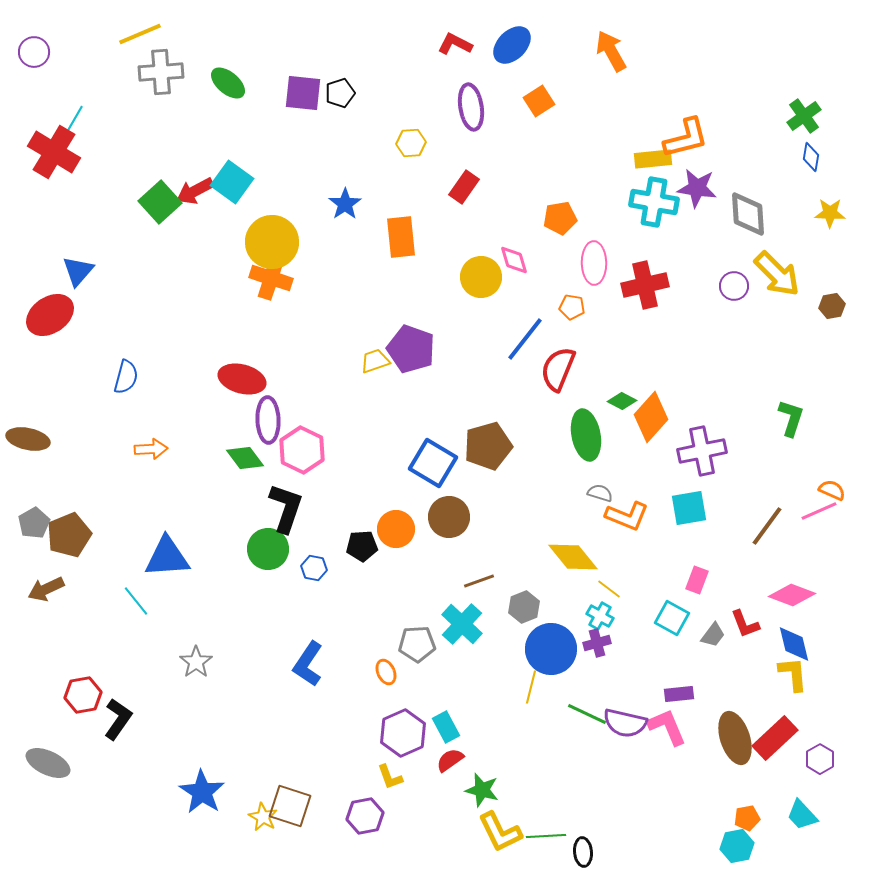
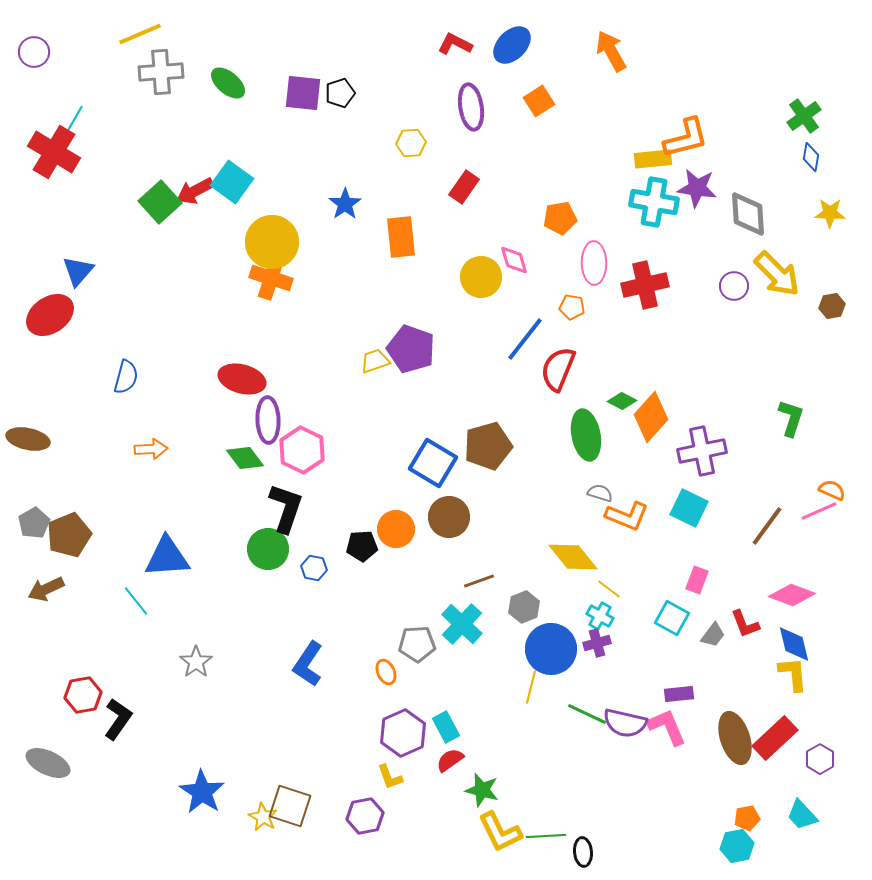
cyan square at (689, 508): rotated 36 degrees clockwise
